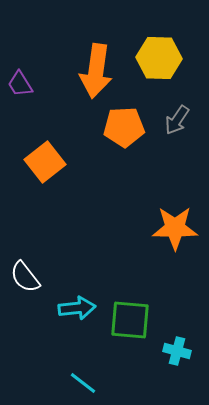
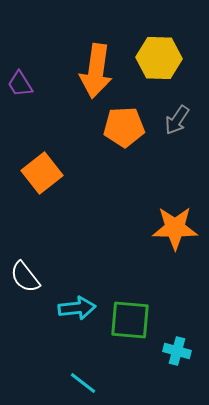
orange square: moved 3 px left, 11 px down
